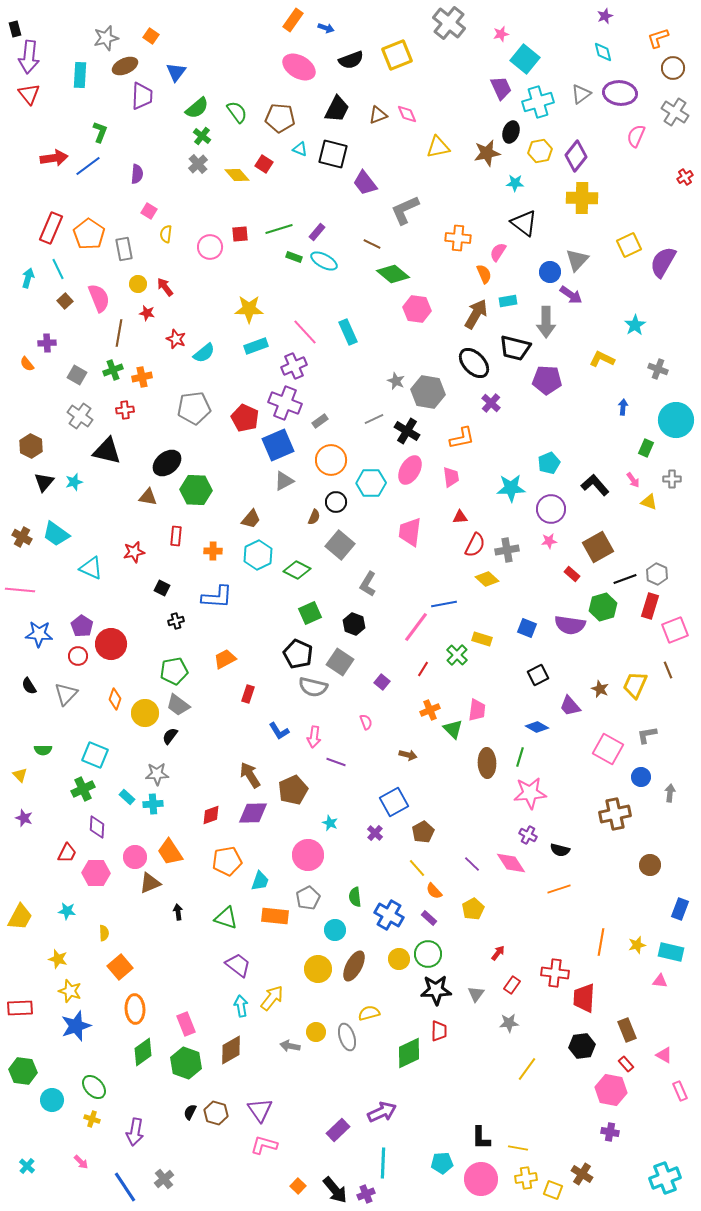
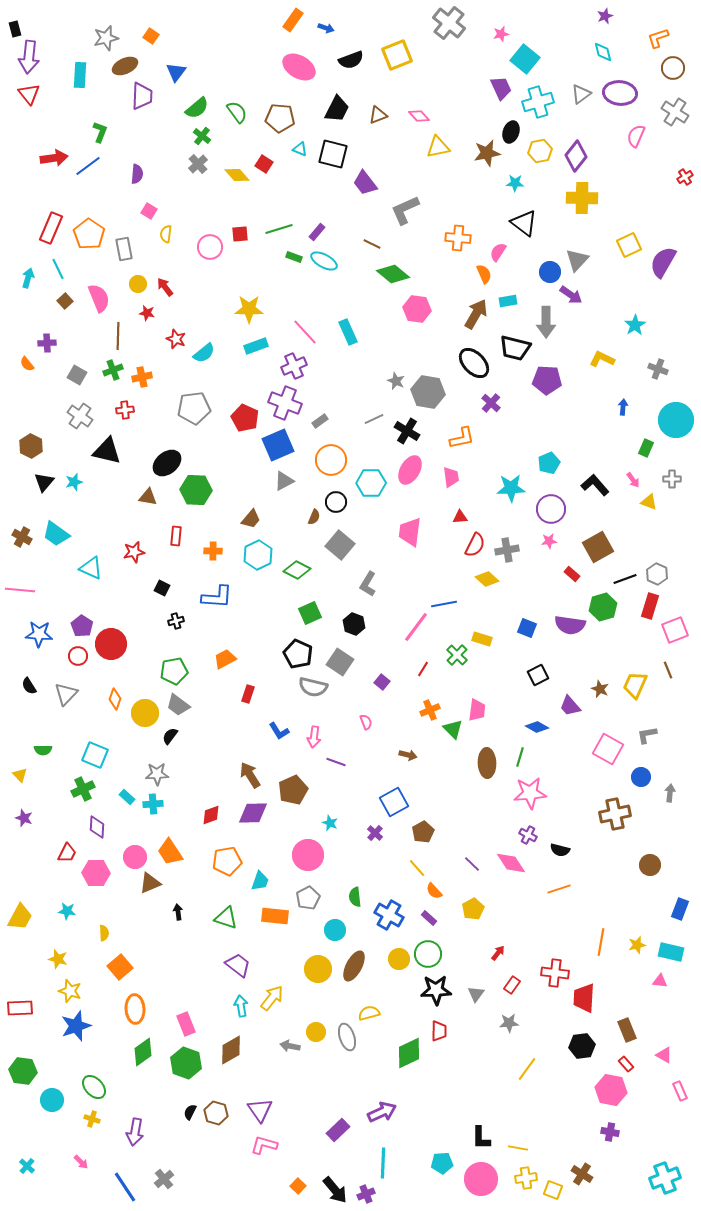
pink diamond at (407, 114): moved 12 px right, 2 px down; rotated 20 degrees counterclockwise
brown line at (119, 333): moved 1 px left, 3 px down; rotated 8 degrees counterclockwise
